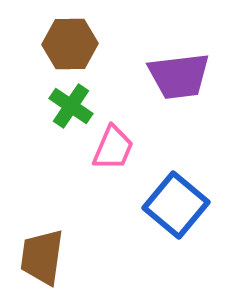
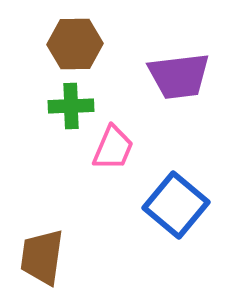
brown hexagon: moved 5 px right
green cross: rotated 36 degrees counterclockwise
